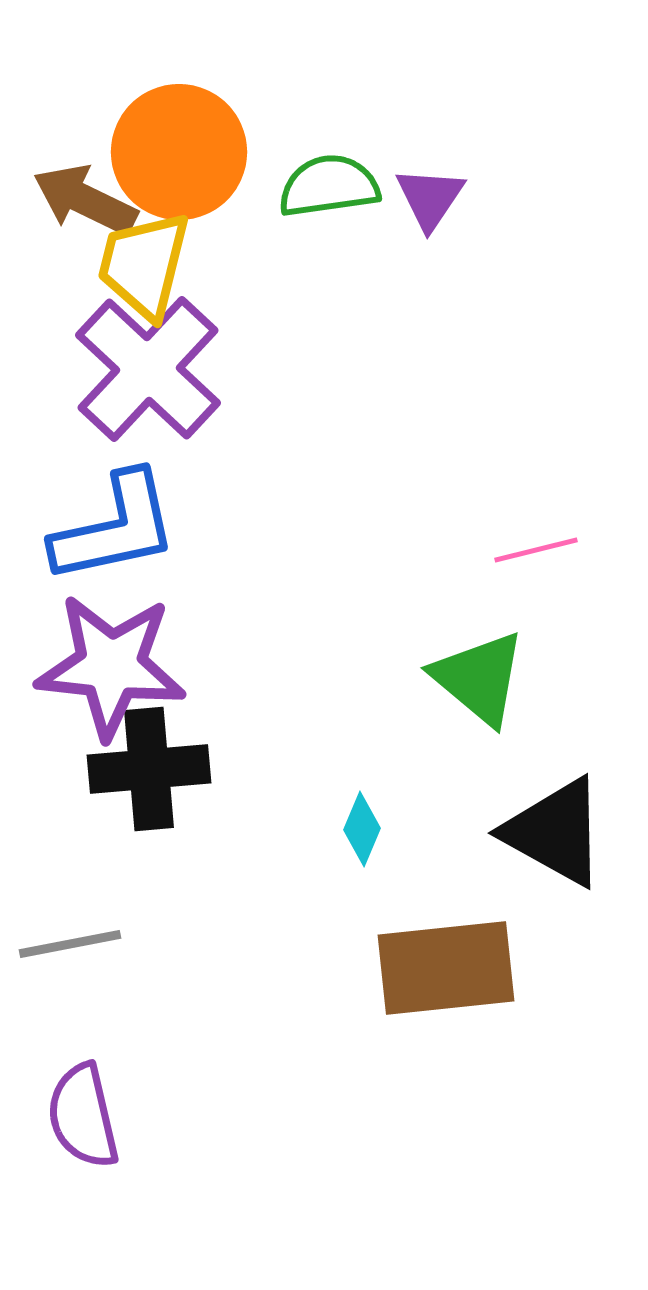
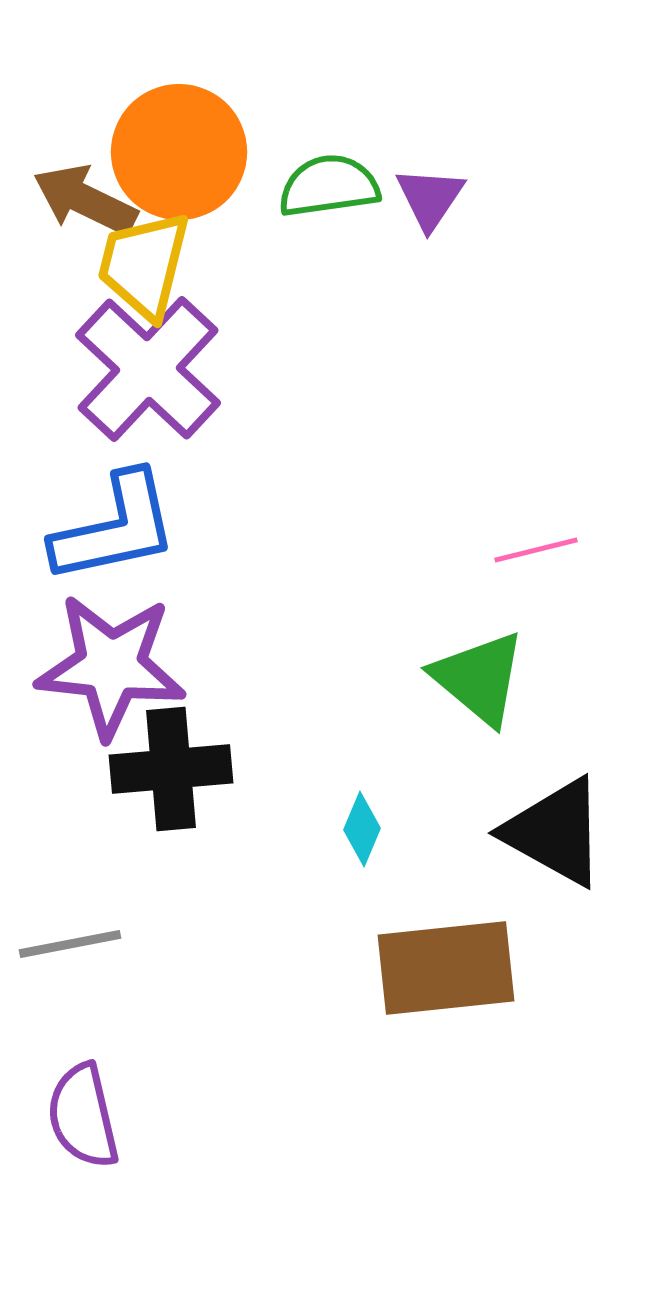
black cross: moved 22 px right
